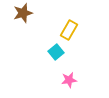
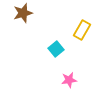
yellow rectangle: moved 13 px right
cyan square: moved 3 px up
